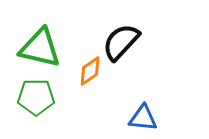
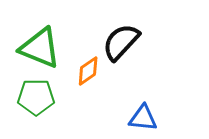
green triangle: rotated 9 degrees clockwise
orange diamond: moved 2 px left
